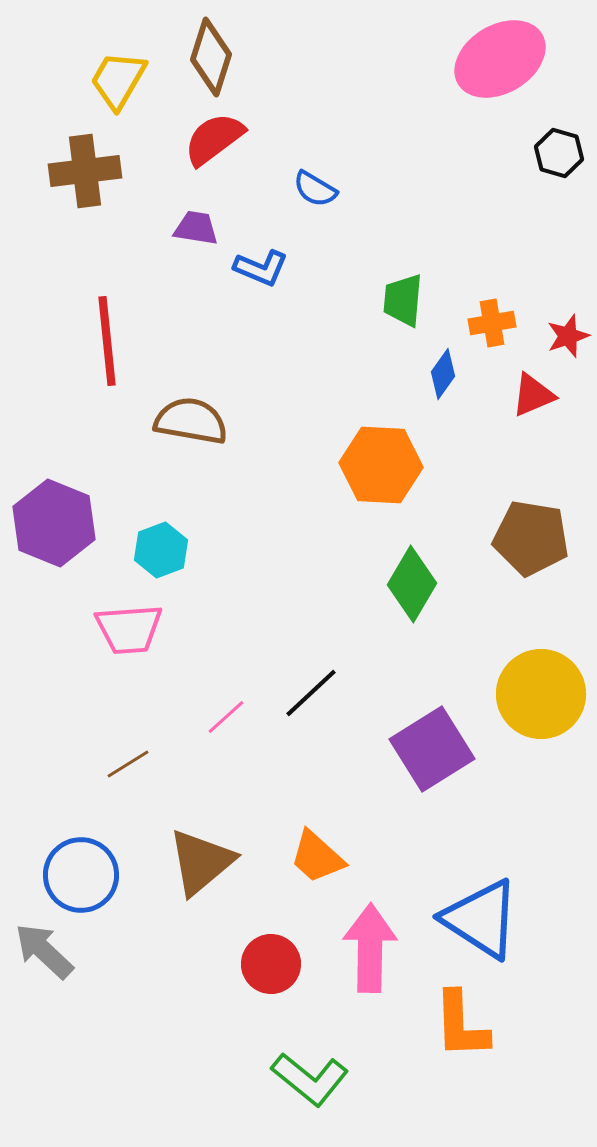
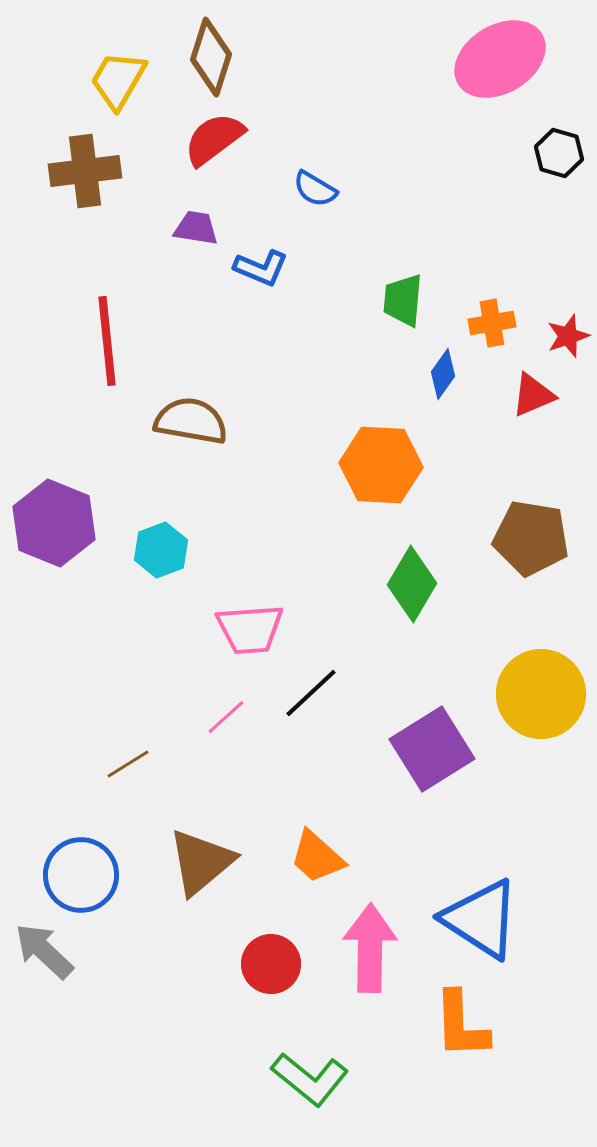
pink trapezoid: moved 121 px right
